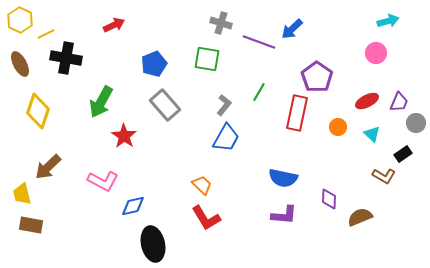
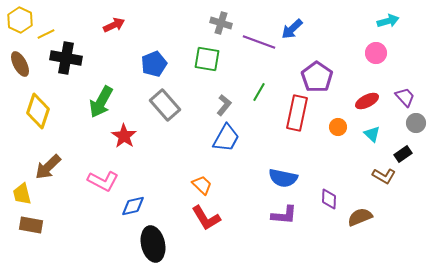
purple trapezoid: moved 6 px right, 5 px up; rotated 65 degrees counterclockwise
